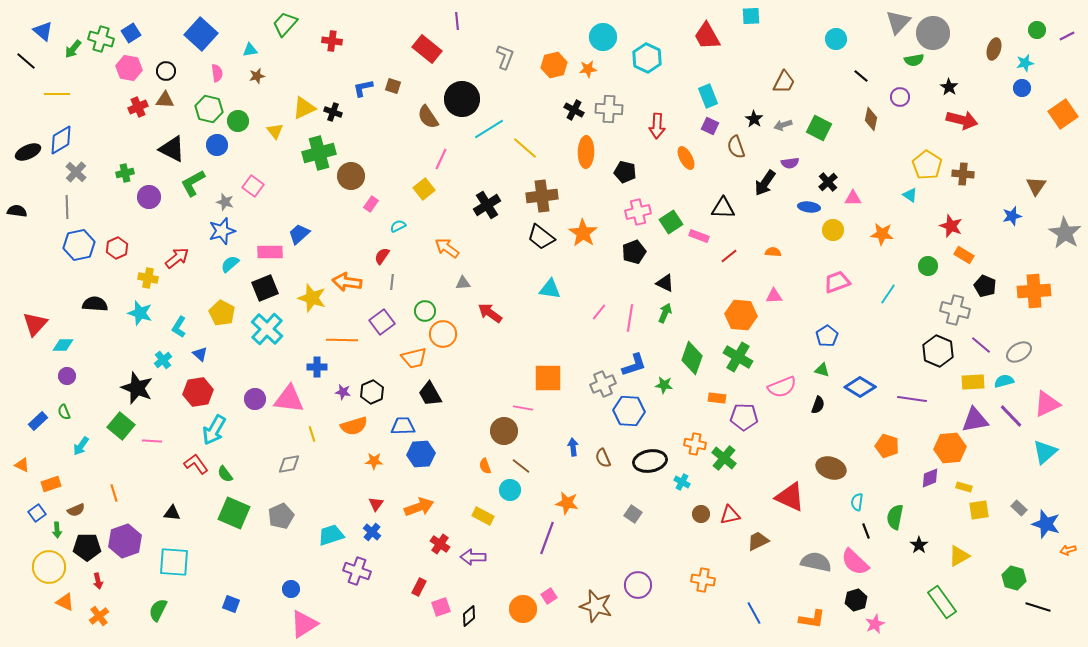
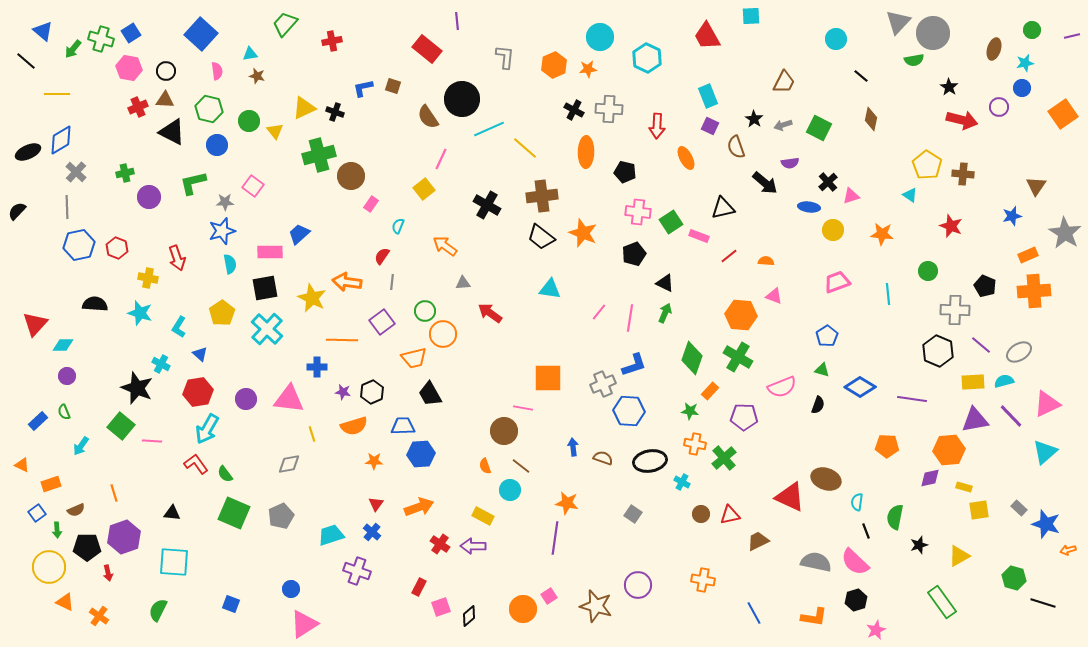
green circle at (1037, 30): moved 5 px left
purple line at (1067, 36): moved 5 px right; rotated 14 degrees clockwise
cyan circle at (603, 37): moved 3 px left
red cross at (332, 41): rotated 18 degrees counterclockwise
cyan triangle at (250, 50): moved 4 px down
gray L-shape at (505, 57): rotated 15 degrees counterclockwise
orange hexagon at (554, 65): rotated 10 degrees counterclockwise
pink semicircle at (217, 73): moved 2 px up
brown star at (257, 76): rotated 28 degrees clockwise
purple circle at (900, 97): moved 99 px right, 10 px down
black cross at (333, 112): moved 2 px right
green circle at (238, 121): moved 11 px right
cyan line at (489, 129): rotated 8 degrees clockwise
black triangle at (172, 149): moved 17 px up
green cross at (319, 153): moved 2 px down
green L-shape at (193, 183): rotated 16 degrees clockwise
black arrow at (765, 183): rotated 84 degrees counterclockwise
pink triangle at (853, 198): moved 2 px left, 2 px up; rotated 18 degrees counterclockwise
gray star at (225, 202): rotated 18 degrees counterclockwise
black cross at (487, 205): rotated 28 degrees counterclockwise
black triangle at (723, 208): rotated 15 degrees counterclockwise
black semicircle at (17, 211): rotated 54 degrees counterclockwise
pink cross at (638, 212): rotated 20 degrees clockwise
cyan semicircle at (398, 226): rotated 42 degrees counterclockwise
orange star at (583, 233): rotated 12 degrees counterclockwise
red hexagon at (117, 248): rotated 15 degrees counterclockwise
orange arrow at (447, 248): moved 2 px left, 2 px up
black pentagon at (634, 252): moved 2 px down
orange semicircle at (773, 252): moved 7 px left, 9 px down
orange rectangle at (964, 255): moved 64 px right; rotated 54 degrees counterclockwise
red arrow at (177, 258): rotated 110 degrees clockwise
cyan semicircle at (230, 264): rotated 120 degrees clockwise
green circle at (928, 266): moved 5 px down
black square at (265, 288): rotated 12 degrees clockwise
cyan line at (888, 294): rotated 40 degrees counterclockwise
pink triangle at (774, 296): rotated 24 degrees clockwise
yellow star at (312, 298): rotated 8 degrees clockwise
gray cross at (955, 310): rotated 12 degrees counterclockwise
yellow pentagon at (222, 313): rotated 10 degrees clockwise
cyan cross at (163, 360): moved 2 px left, 4 px down; rotated 24 degrees counterclockwise
green star at (664, 385): moved 26 px right, 26 px down
orange rectangle at (717, 398): moved 7 px left, 7 px up; rotated 54 degrees counterclockwise
purple circle at (255, 399): moved 9 px left
cyan arrow at (214, 430): moved 7 px left, 1 px up
orange pentagon at (887, 446): rotated 15 degrees counterclockwise
orange hexagon at (950, 448): moved 1 px left, 2 px down
brown semicircle at (603, 458): rotated 132 degrees clockwise
green cross at (724, 458): rotated 10 degrees clockwise
brown ellipse at (831, 468): moved 5 px left, 11 px down
purple diamond at (930, 478): rotated 10 degrees clockwise
purple line at (547, 538): moved 8 px right; rotated 12 degrees counterclockwise
purple hexagon at (125, 541): moved 1 px left, 4 px up
black star at (919, 545): rotated 18 degrees clockwise
purple arrow at (473, 557): moved 11 px up
red arrow at (98, 581): moved 10 px right, 8 px up
black line at (1038, 607): moved 5 px right, 4 px up
orange cross at (99, 616): rotated 18 degrees counterclockwise
orange L-shape at (812, 619): moved 2 px right, 2 px up
pink star at (875, 624): moved 1 px right, 6 px down
